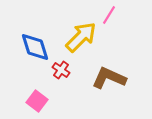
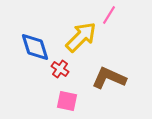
red cross: moved 1 px left, 1 px up
pink square: moved 30 px right; rotated 25 degrees counterclockwise
